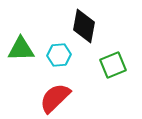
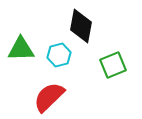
black diamond: moved 3 px left
cyan hexagon: rotated 10 degrees counterclockwise
red semicircle: moved 6 px left, 1 px up
